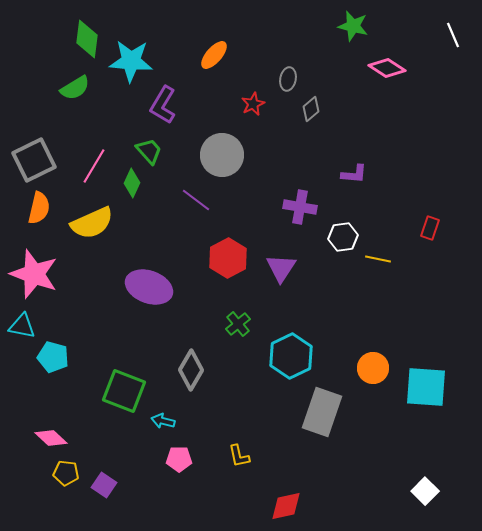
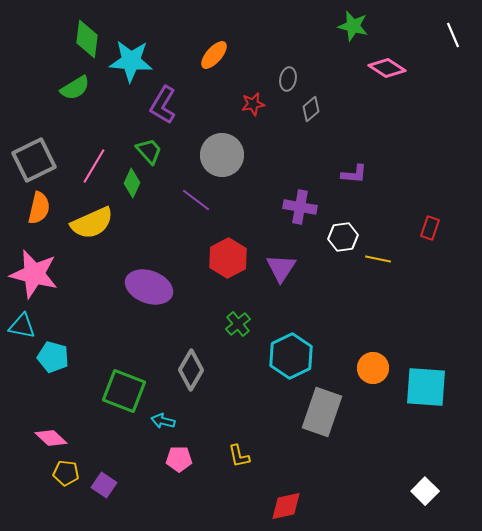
red star at (253, 104): rotated 15 degrees clockwise
pink star at (34, 274): rotated 6 degrees counterclockwise
